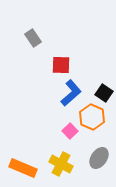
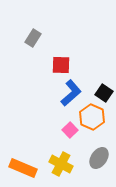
gray rectangle: rotated 66 degrees clockwise
pink square: moved 1 px up
